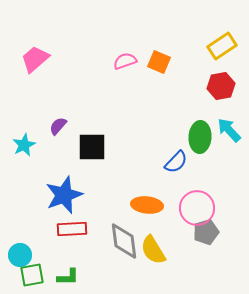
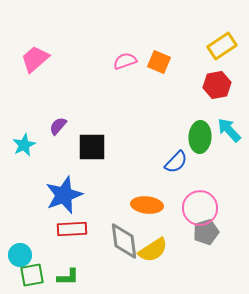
red hexagon: moved 4 px left, 1 px up
pink circle: moved 3 px right
yellow semicircle: rotated 92 degrees counterclockwise
